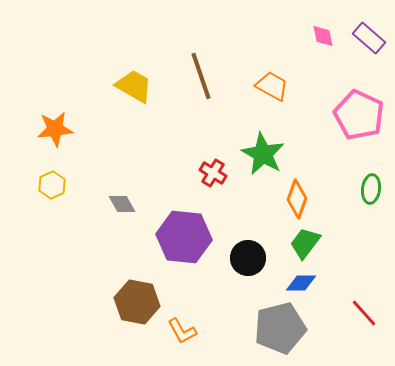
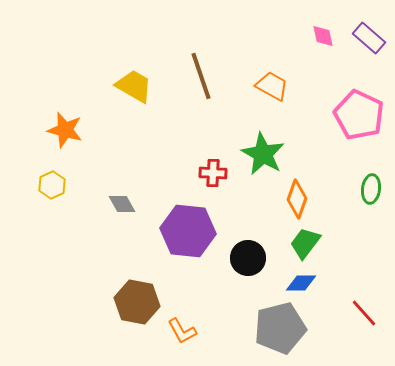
orange star: moved 10 px right, 1 px down; rotated 21 degrees clockwise
red cross: rotated 28 degrees counterclockwise
purple hexagon: moved 4 px right, 6 px up
